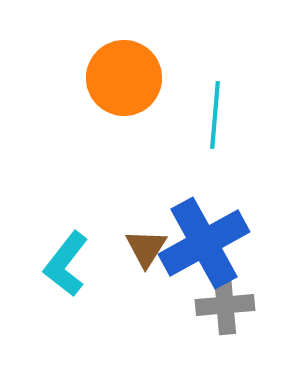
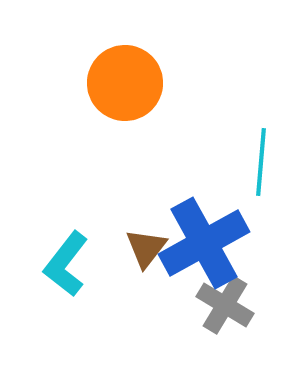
orange circle: moved 1 px right, 5 px down
cyan line: moved 46 px right, 47 px down
brown triangle: rotated 6 degrees clockwise
gray cross: rotated 36 degrees clockwise
